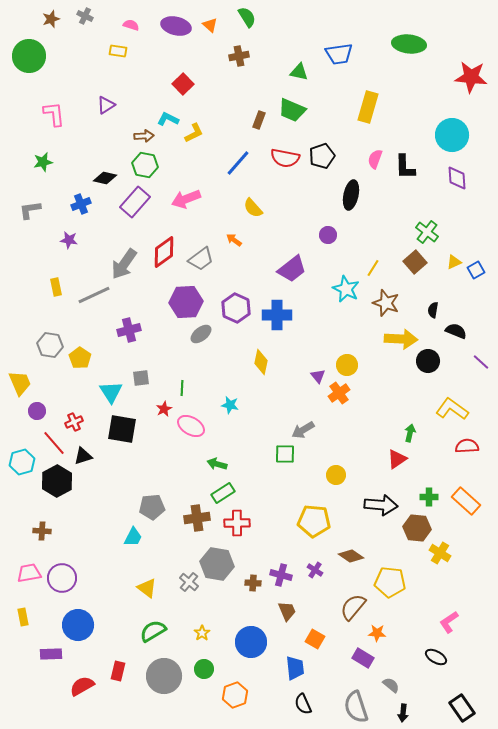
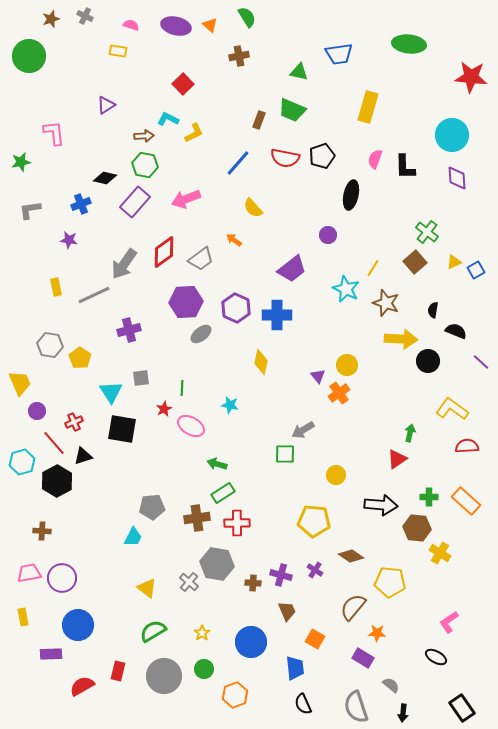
pink L-shape at (54, 114): moved 19 px down
green star at (43, 162): moved 22 px left
